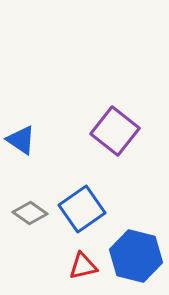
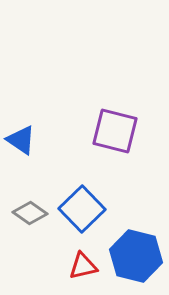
purple square: rotated 24 degrees counterclockwise
blue square: rotated 9 degrees counterclockwise
